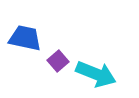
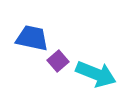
blue trapezoid: moved 7 px right
